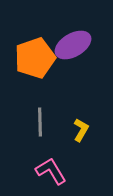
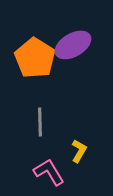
orange pentagon: rotated 21 degrees counterclockwise
yellow L-shape: moved 2 px left, 21 px down
pink L-shape: moved 2 px left, 1 px down
